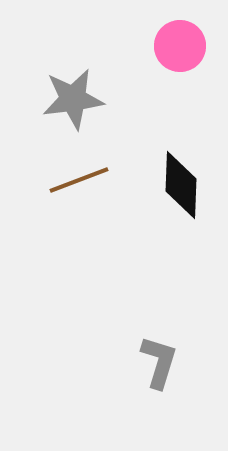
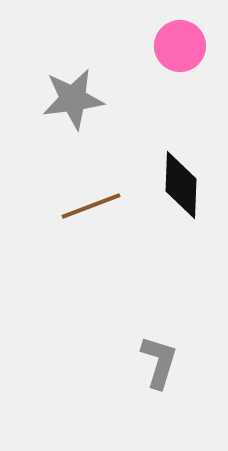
brown line: moved 12 px right, 26 px down
